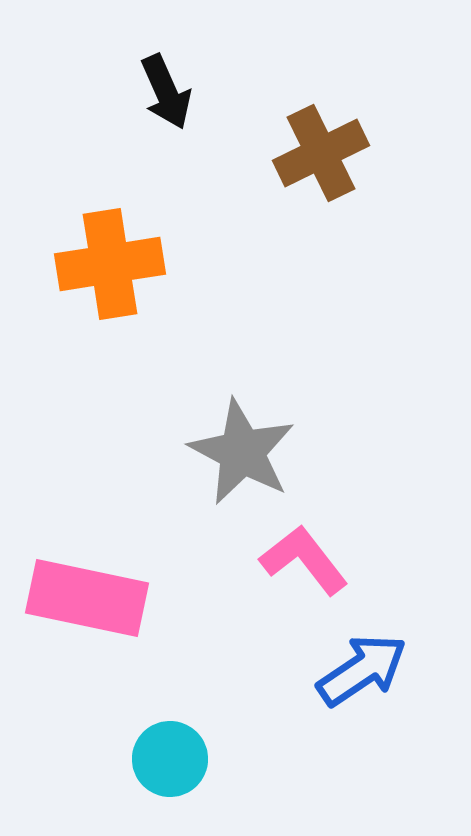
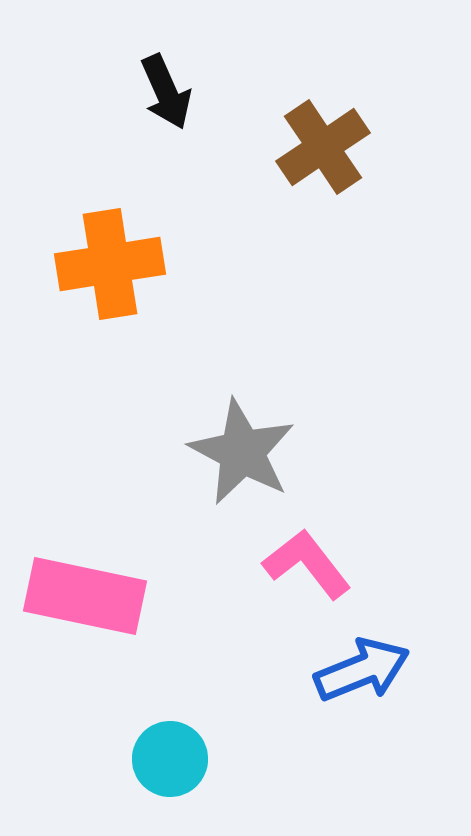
brown cross: moved 2 px right, 6 px up; rotated 8 degrees counterclockwise
pink L-shape: moved 3 px right, 4 px down
pink rectangle: moved 2 px left, 2 px up
blue arrow: rotated 12 degrees clockwise
